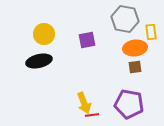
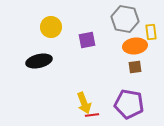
yellow circle: moved 7 px right, 7 px up
orange ellipse: moved 2 px up
